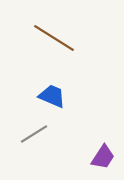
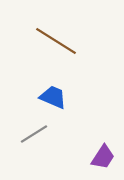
brown line: moved 2 px right, 3 px down
blue trapezoid: moved 1 px right, 1 px down
